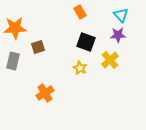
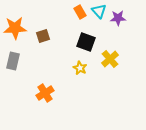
cyan triangle: moved 22 px left, 4 px up
purple star: moved 17 px up
brown square: moved 5 px right, 11 px up
yellow cross: moved 1 px up
